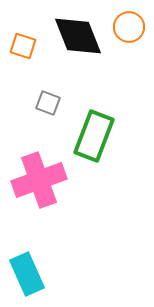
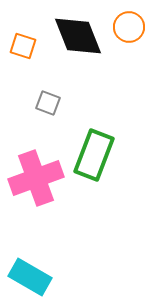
green rectangle: moved 19 px down
pink cross: moved 3 px left, 2 px up
cyan rectangle: moved 3 px right, 3 px down; rotated 36 degrees counterclockwise
